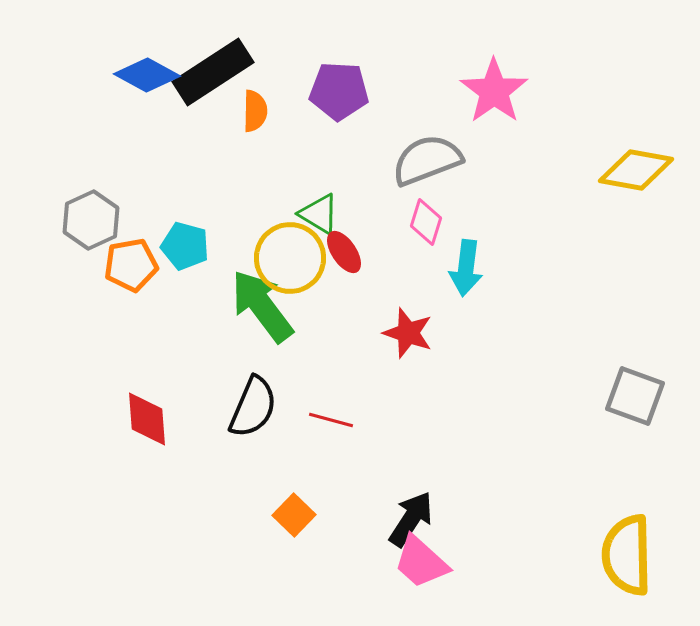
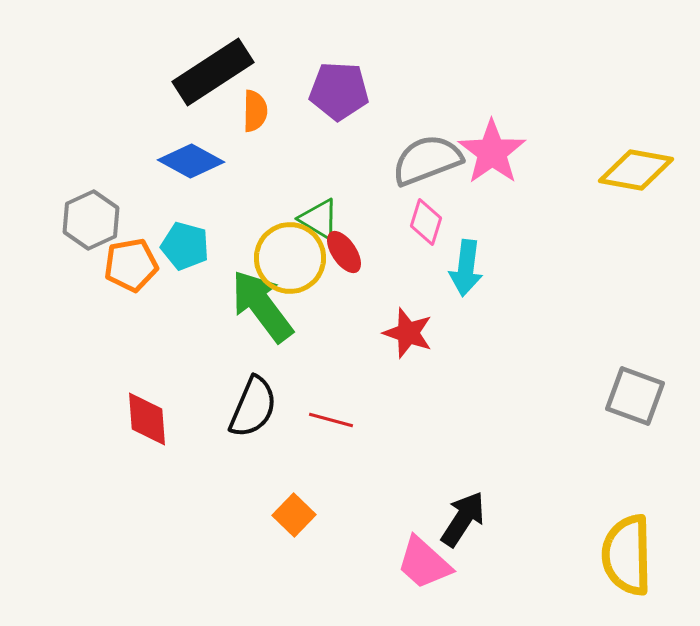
blue diamond: moved 44 px right, 86 px down
pink star: moved 2 px left, 61 px down
green triangle: moved 5 px down
black arrow: moved 52 px right
pink trapezoid: moved 3 px right, 1 px down
